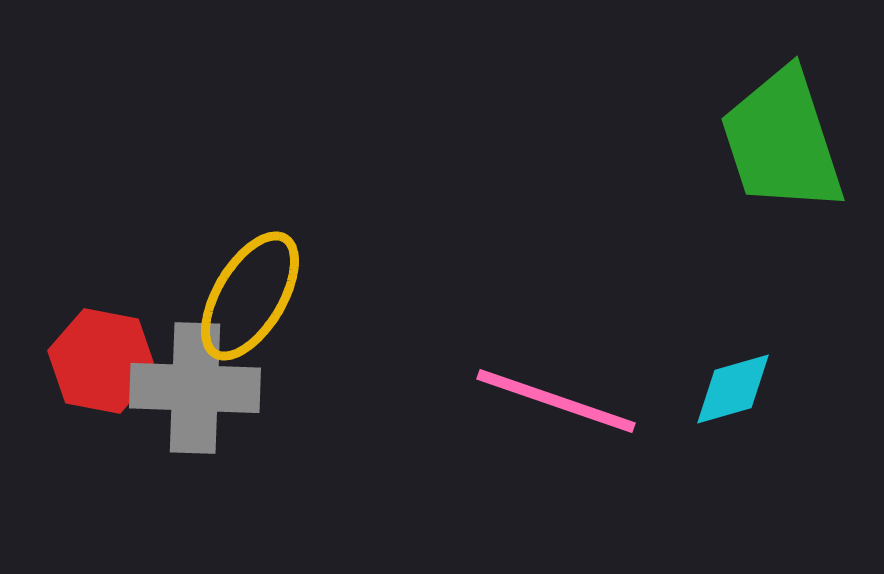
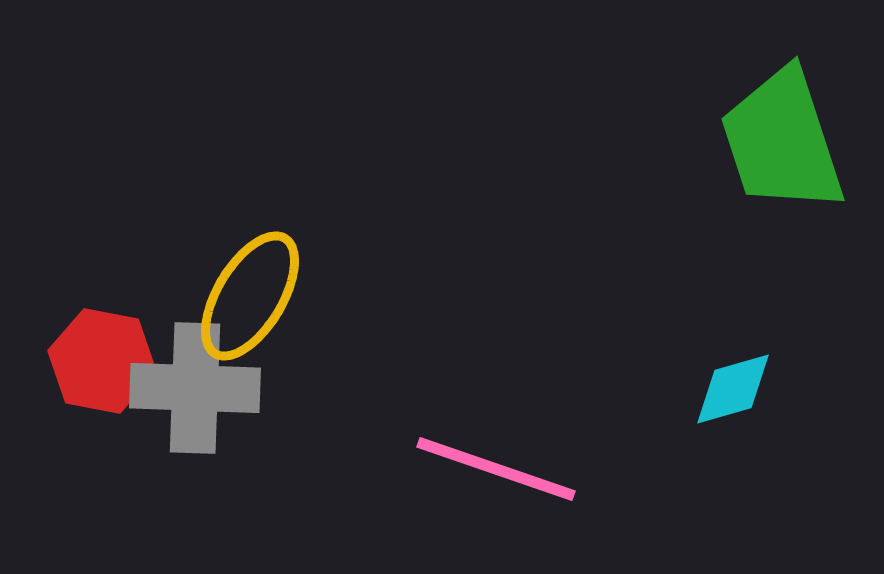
pink line: moved 60 px left, 68 px down
